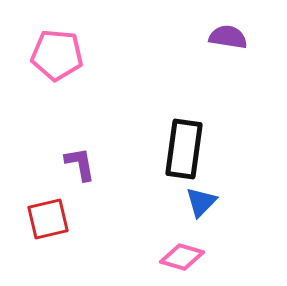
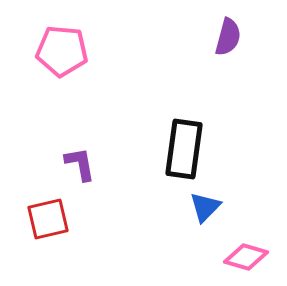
purple semicircle: rotated 96 degrees clockwise
pink pentagon: moved 5 px right, 4 px up
blue triangle: moved 4 px right, 5 px down
pink diamond: moved 64 px right
